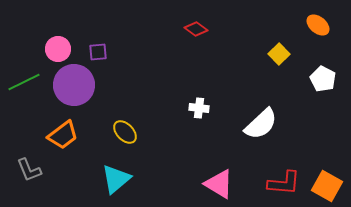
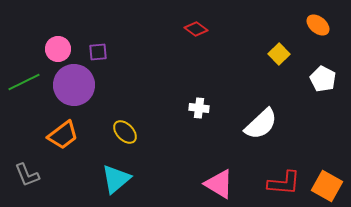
gray L-shape: moved 2 px left, 5 px down
